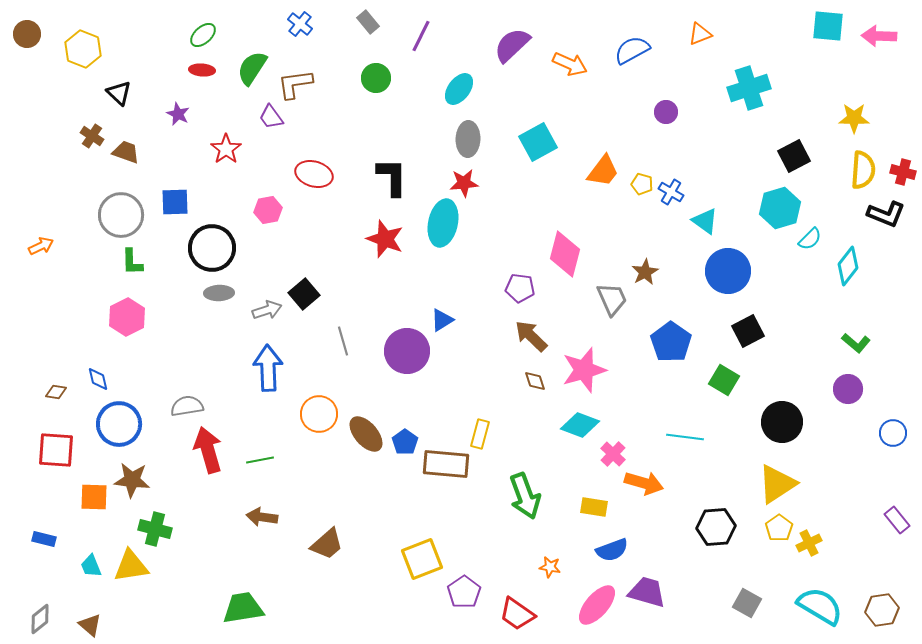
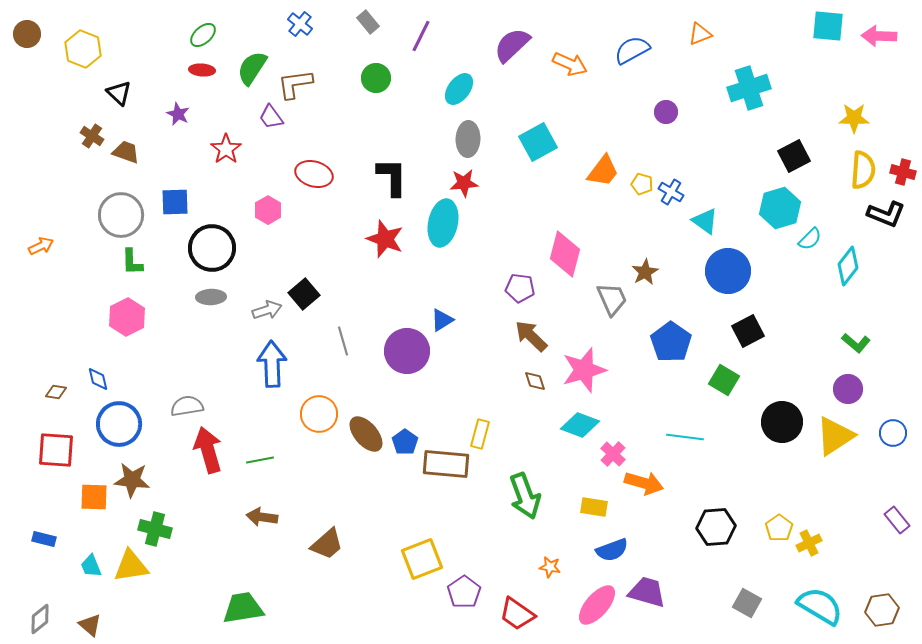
pink hexagon at (268, 210): rotated 20 degrees counterclockwise
gray ellipse at (219, 293): moved 8 px left, 4 px down
blue arrow at (268, 368): moved 4 px right, 4 px up
yellow triangle at (777, 484): moved 58 px right, 48 px up
